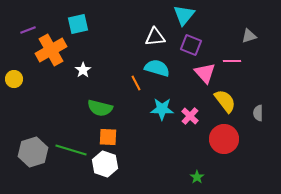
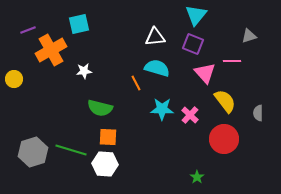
cyan triangle: moved 12 px right
cyan square: moved 1 px right
purple square: moved 2 px right, 1 px up
white star: moved 1 px right, 1 px down; rotated 28 degrees clockwise
pink cross: moved 1 px up
white hexagon: rotated 15 degrees counterclockwise
